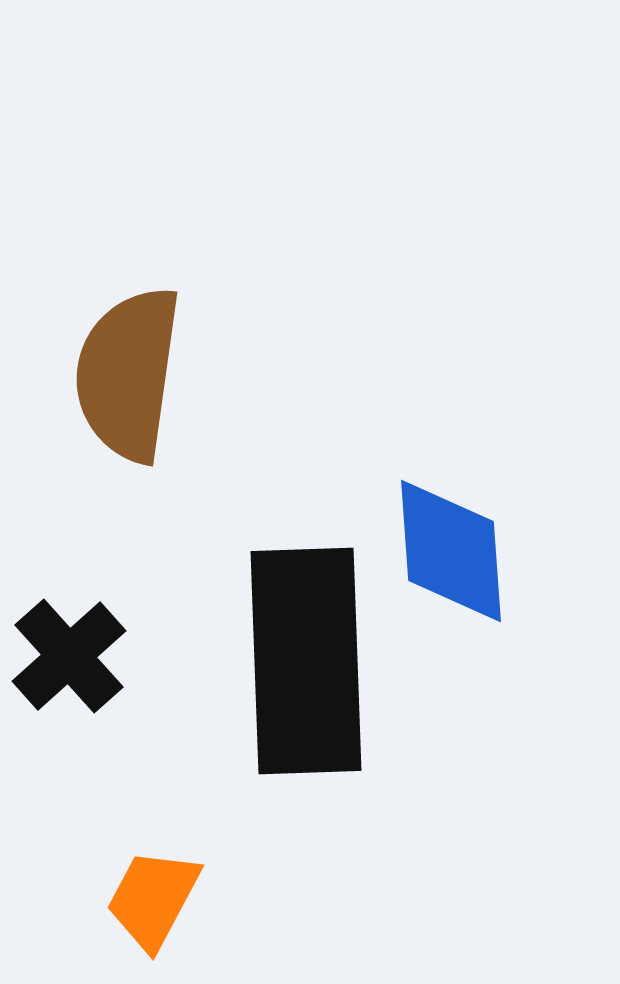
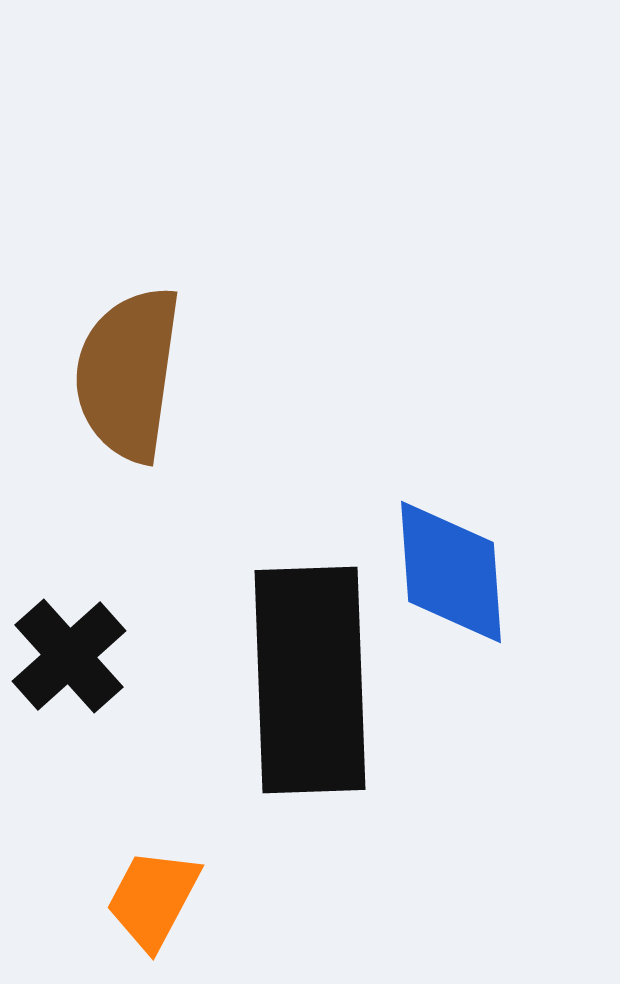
blue diamond: moved 21 px down
black rectangle: moved 4 px right, 19 px down
